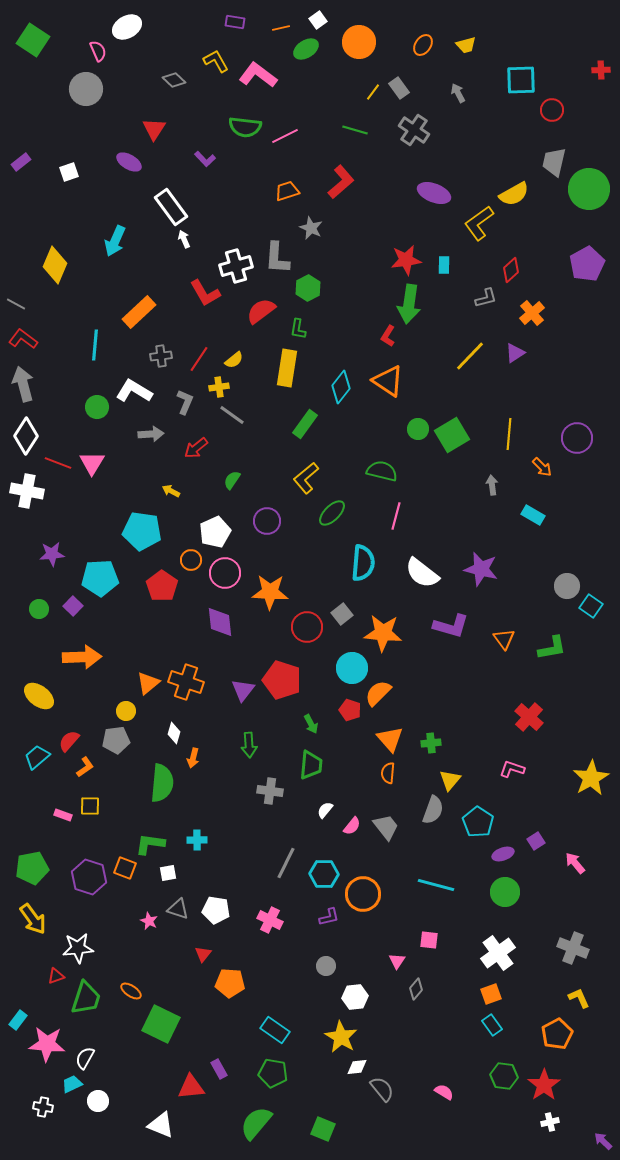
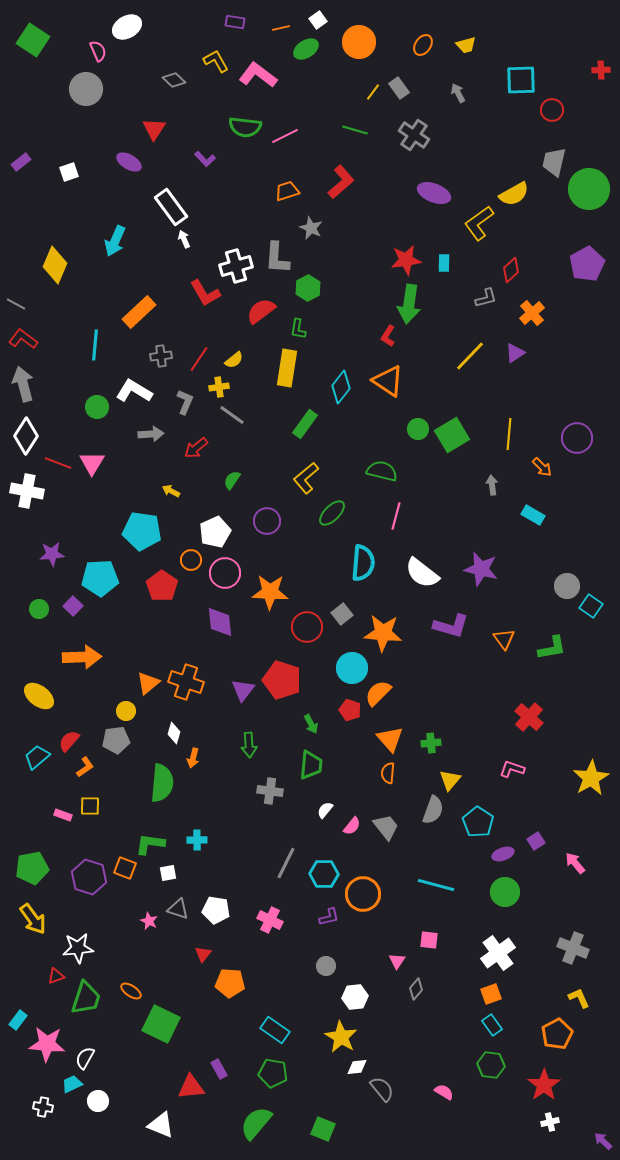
gray cross at (414, 130): moved 5 px down
cyan rectangle at (444, 265): moved 2 px up
green hexagon at (504, 1076): moved 13 px left, 11 px up
